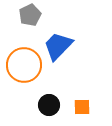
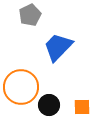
blue trapezoid: moved 1 px down
orange circle: moved 3 px left, 22 px down
